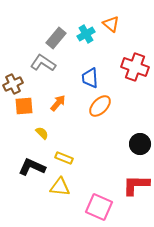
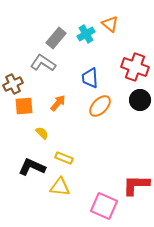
orange triangle: moved 1 px left
black circle: moved 44 px up
pink square: moved 5 px right, 1 px up
